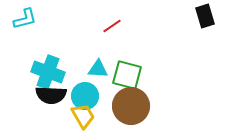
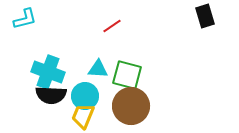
yellow trapezoid: rotated 128 degrees counterclockwise
